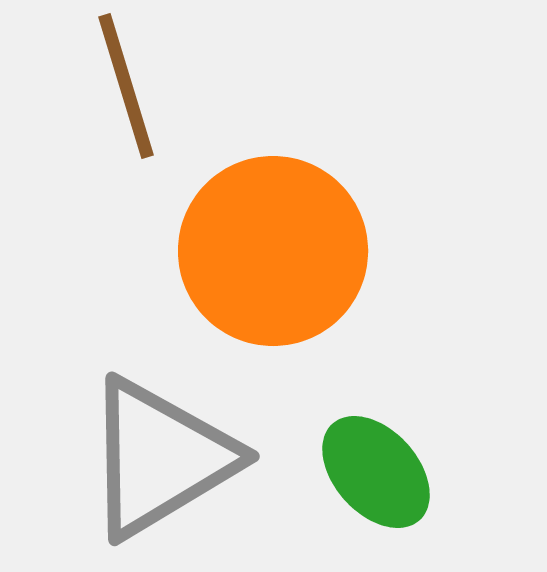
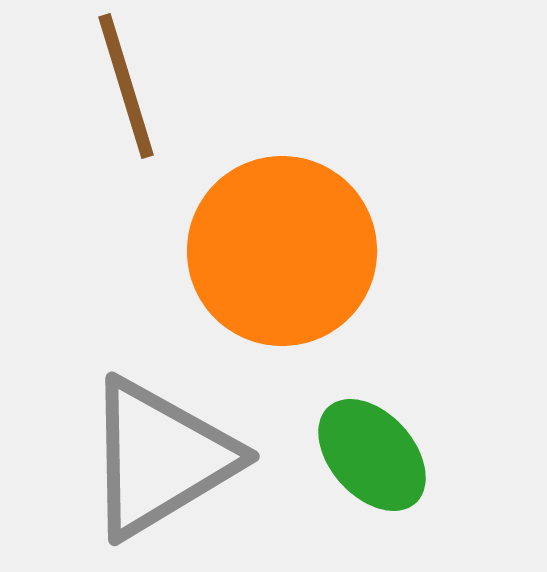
orange circle: moved 9 px right
green ellipse: moved 4 px left, 17 px up
